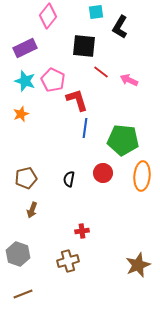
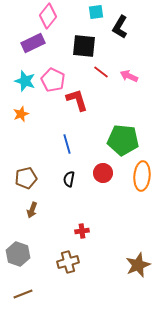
purple rectangle: moved 8 px right, 5 px up
pink arrow: moved 4 px up
blue line: moved 18 px left, 16 px down; rotated 24 degrees counterclockwise
brown cross: moved 1 px down
